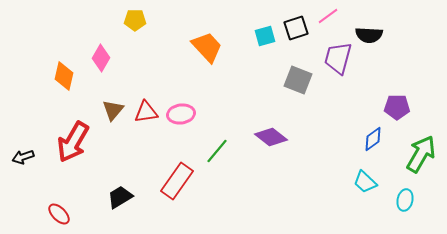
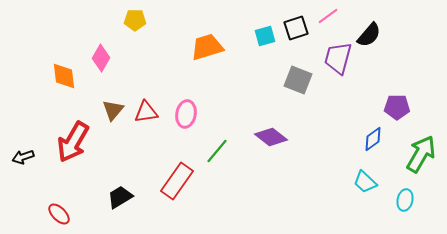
black semicircle: rotated 52 degrees counterclockwise
orange trapezoid: rotated 64 degrees counterclockwise
orange diamond: rotated 20 degrees counterclockwise
pink ellipse: moved 5 px right; rotated 72 degrees counterclockwise
